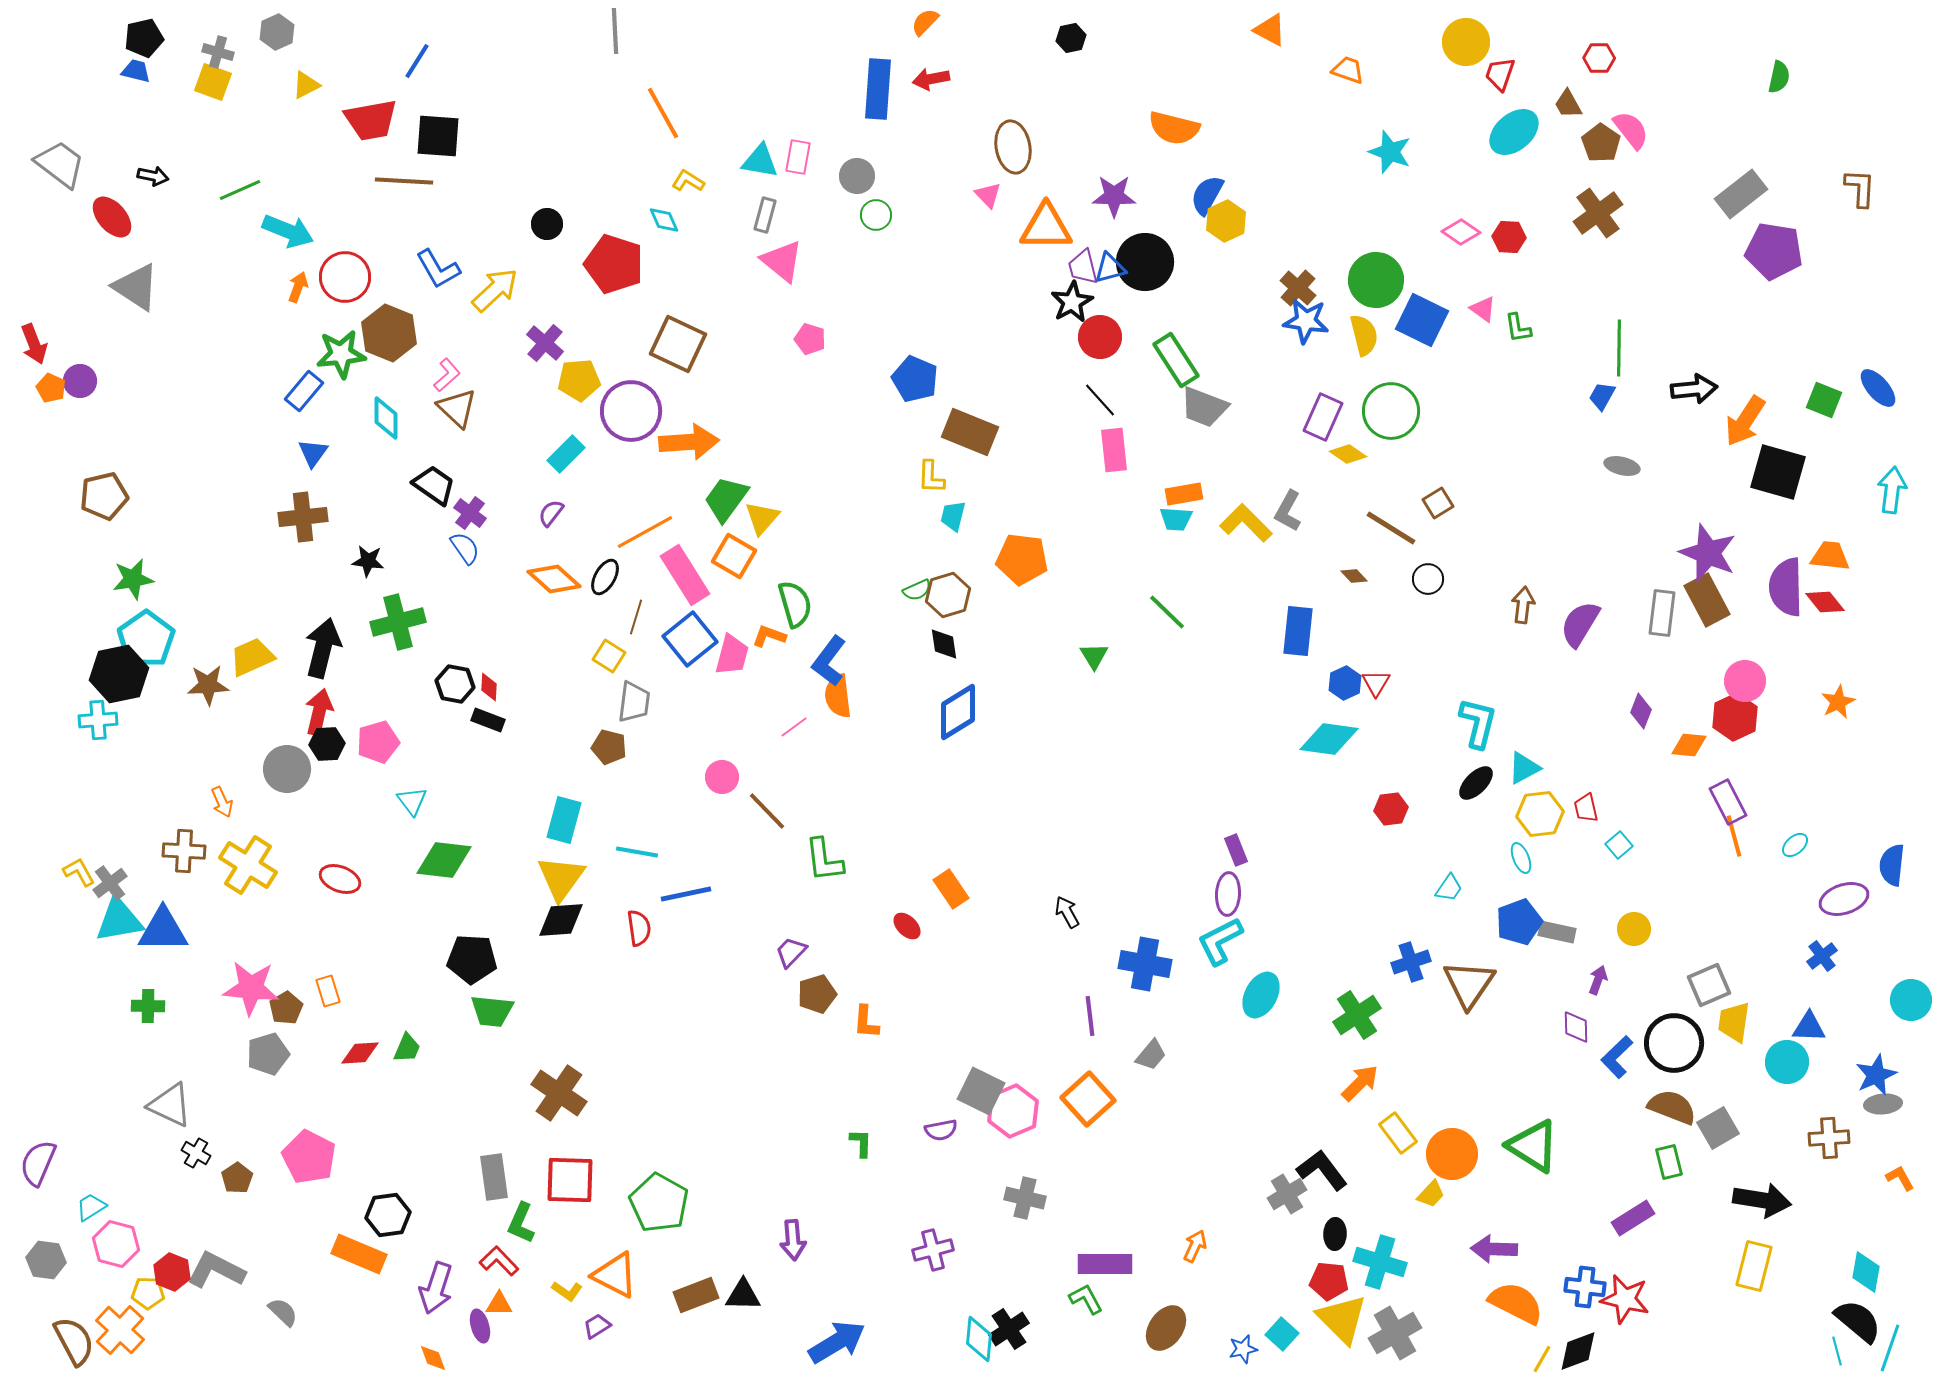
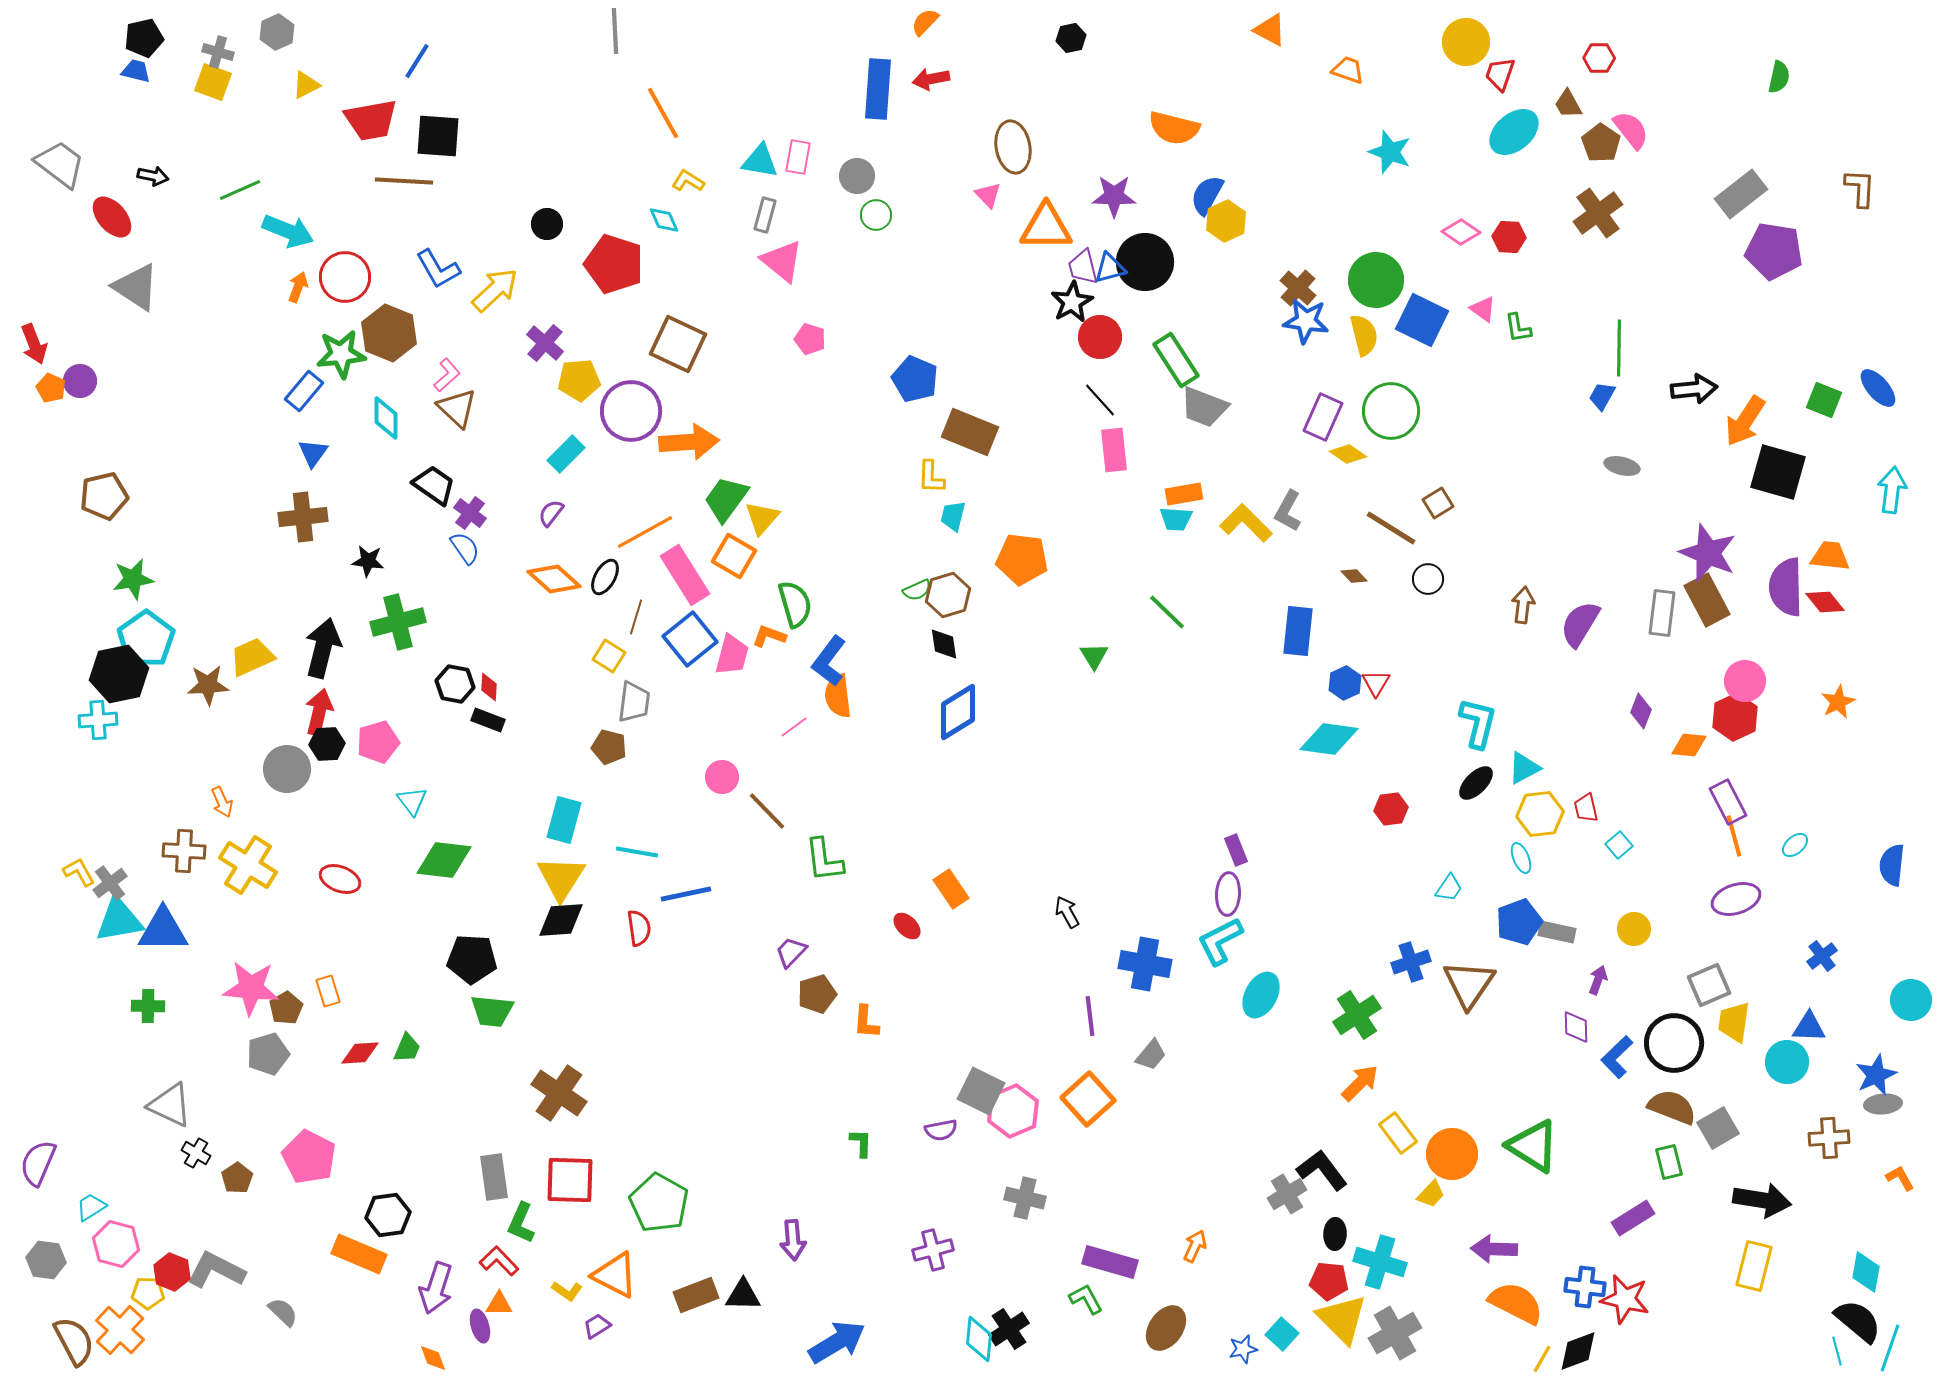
yellow triangle at (561, 878): rotated 4 degrees counterclockwise
purple ellipse at (1844, 899): moved 108 px left
purple rectangle at (1105, 1264): moved 5 px right, 2 px up; rotated 16 degrees clockwise
